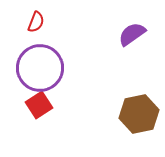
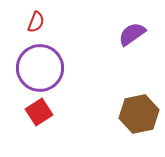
red square: moved 7 px down
